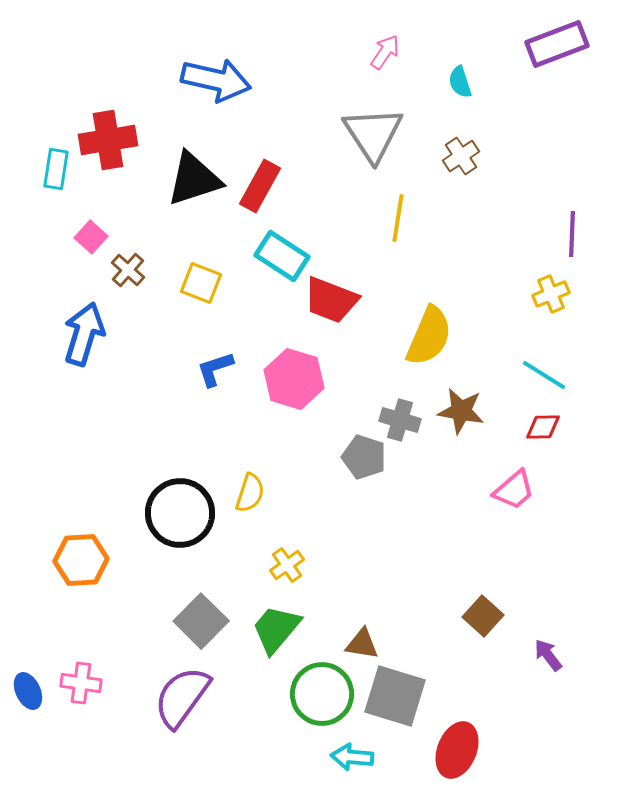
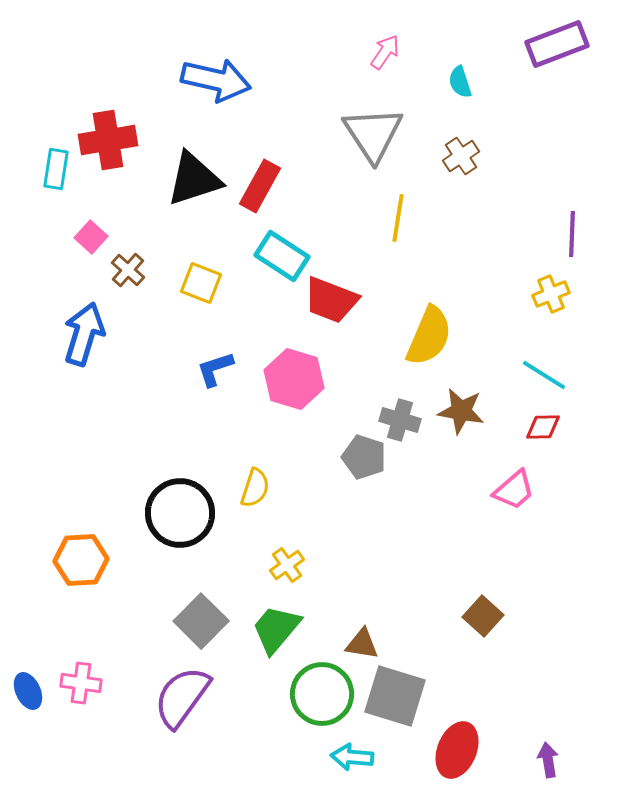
yellow semicircle at (250, 493): moved 5 px right, 5 px up
purple arrow at (548, 655): moved 105 px down; rotated 28 degrees clockwise
